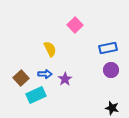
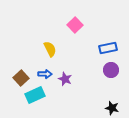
purple star: rotated 16 degrees counterclockwise
cyan rectangle: moved 1 px left
